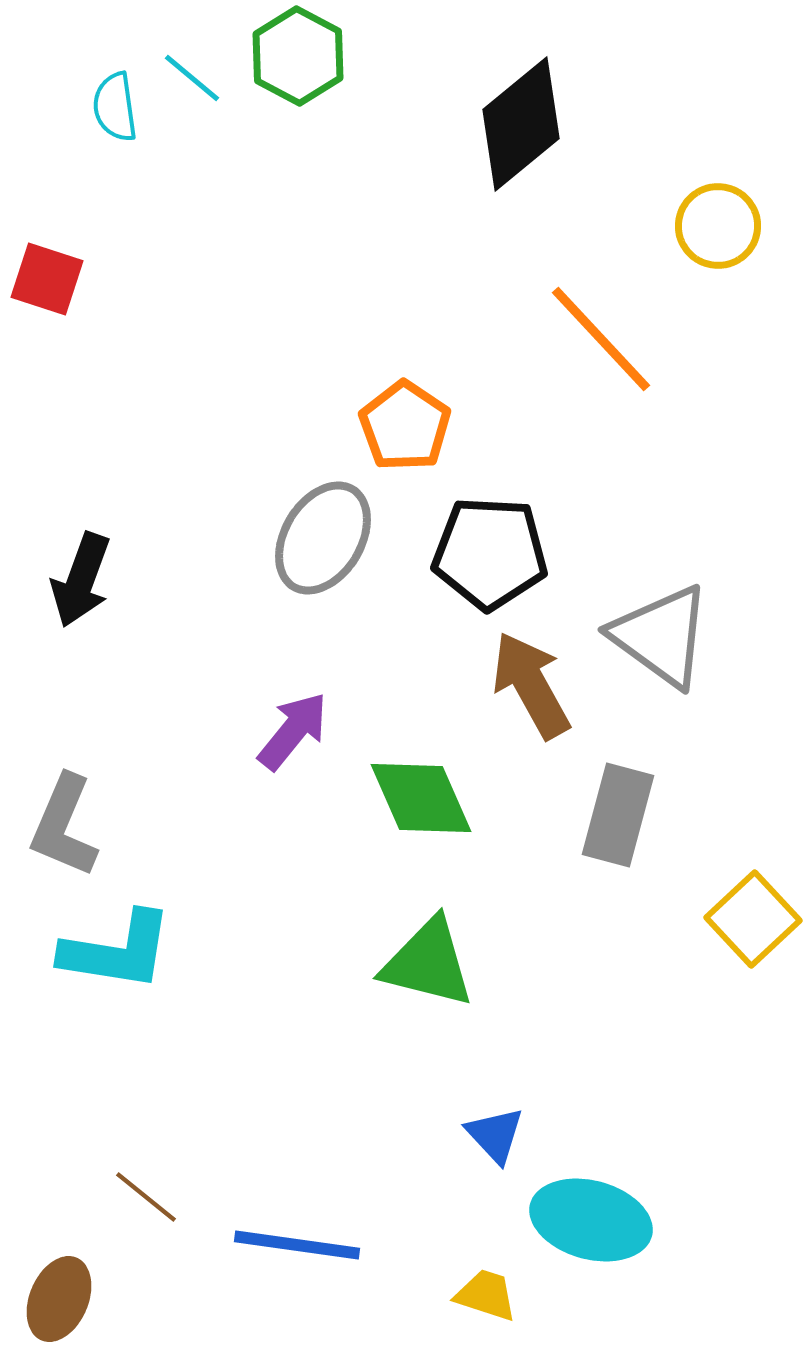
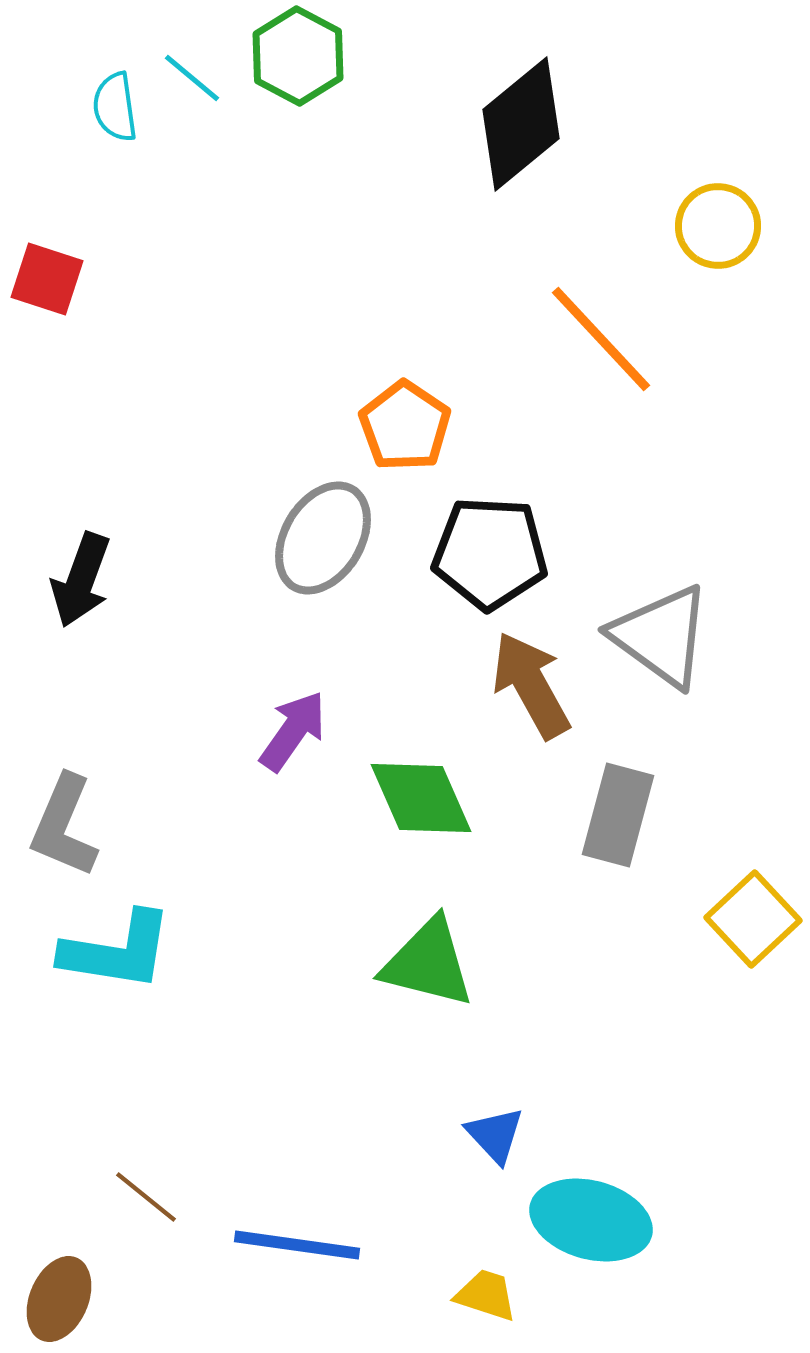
purple arrow: rotated 4 degrees counterclockwise
